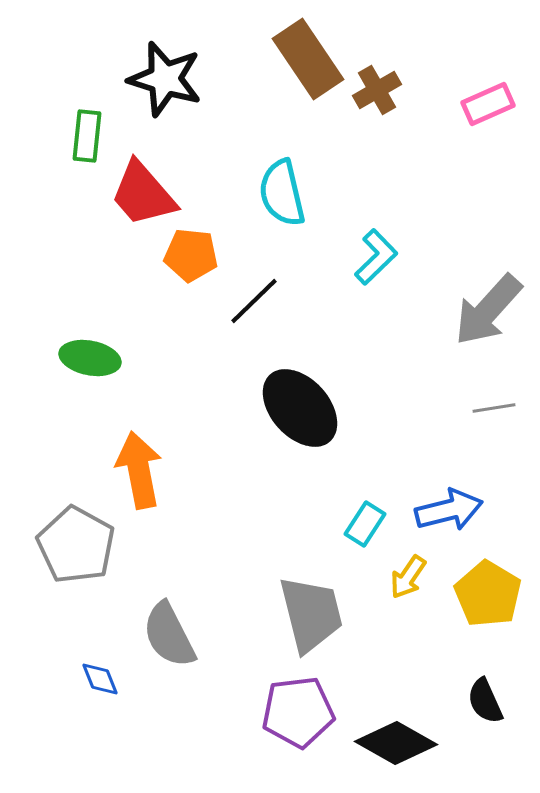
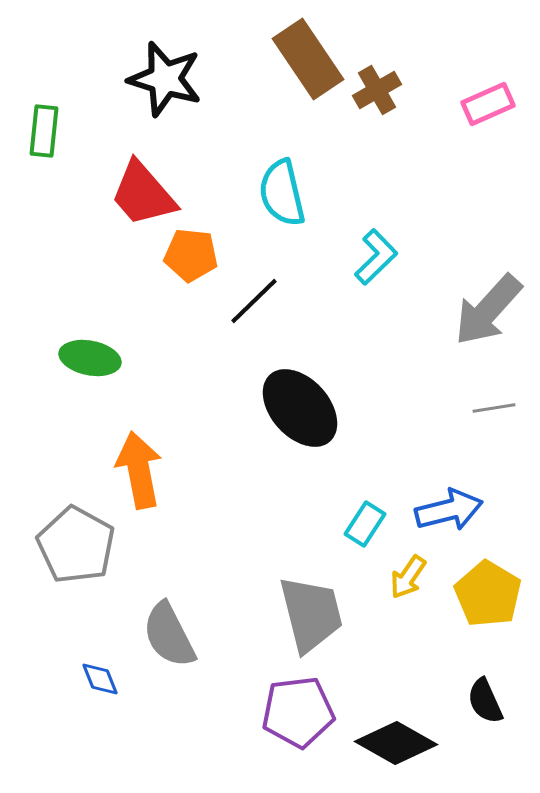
green rectangle: moved 43 px left, 5 px up
